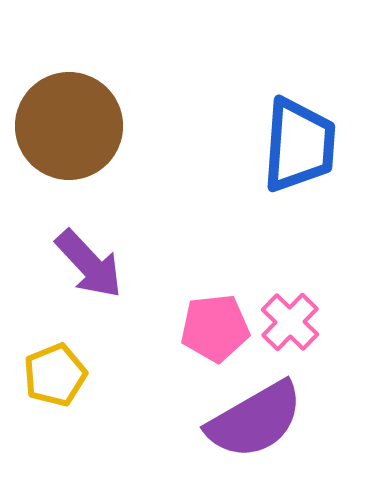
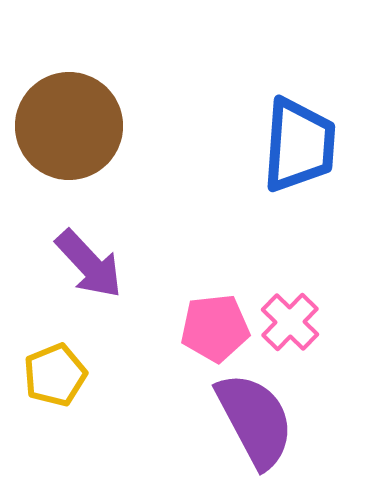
purple semicircle: rotated 88 degrees counterclockwise
